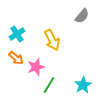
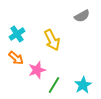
gray semicircle: rotated 21 degrees clockwise
pink star: moved 1 px right, 3 px down
green line: moved 5 px right
